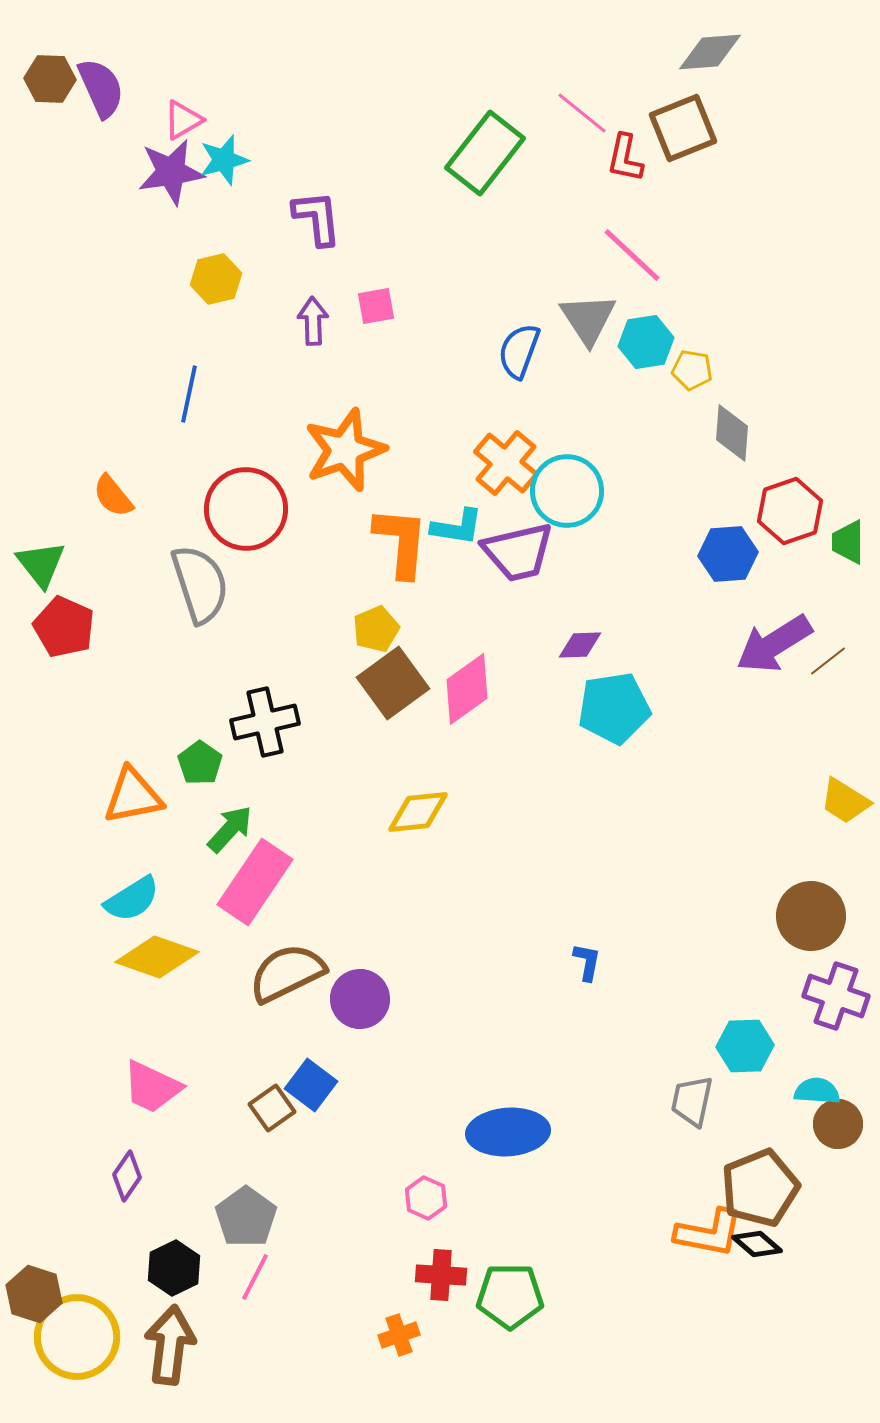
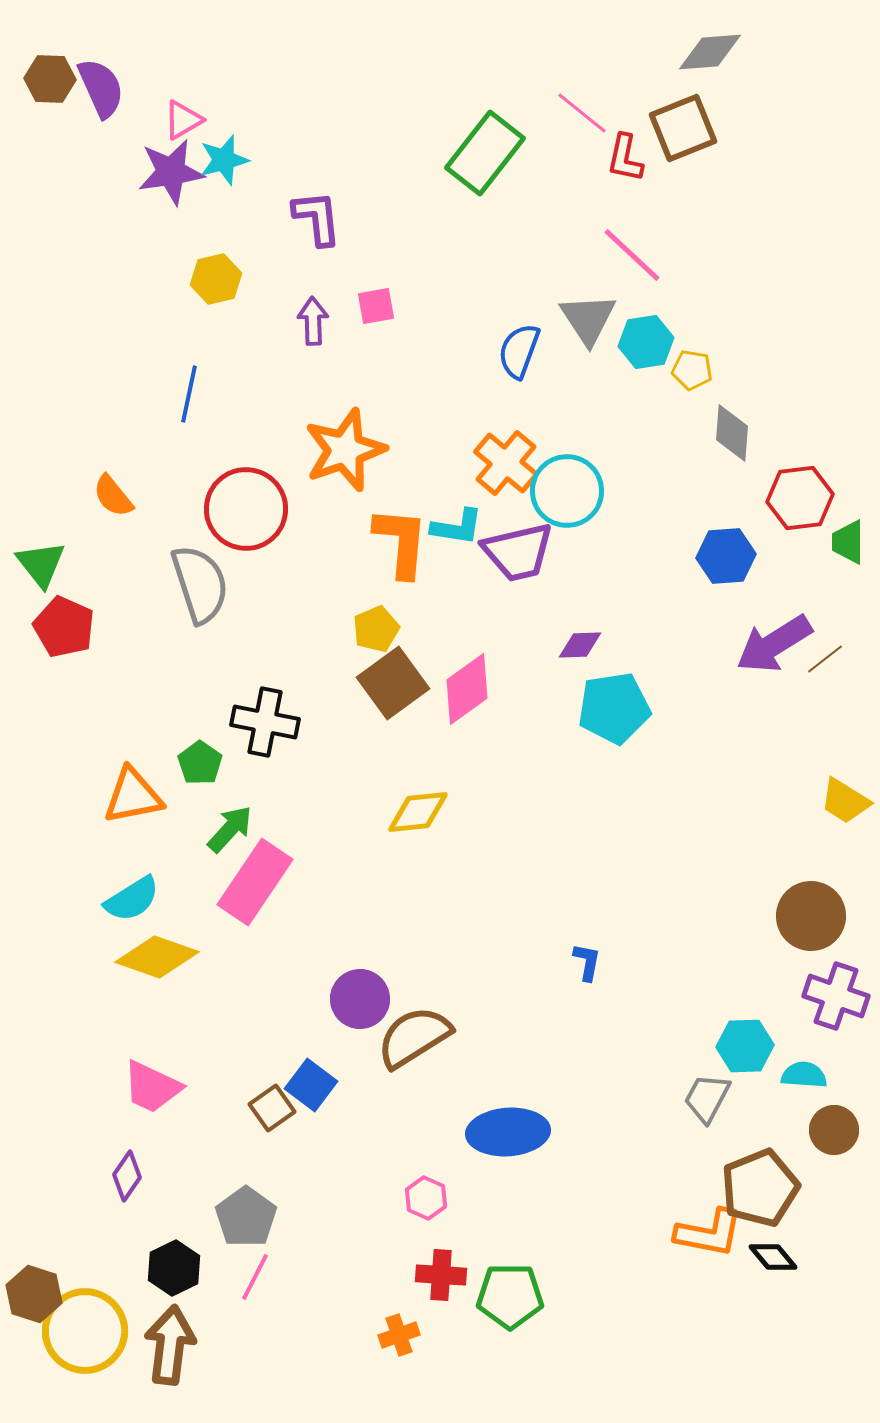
red hexagon at (790, 511): moved 10 px right, 13 px up; rotated 12 degrees clockwise
blue hexagon at (728, 554): moved 2 px left, 2 px down
brown line at (828, 661): moved 3 px left, 2 px up
black cross at (265, 722): rotated 24 degrees clockwise
brown semicircle at (287, 973): moved 127 px right, 64 px down; rotated 6 degrees counterclockwise
cyan semicircle at (817, 1091): moved 13 px left, 16 px up
gray trapezoid at (692, 1101): moved 15 px right, 3 px up; rotated 16 degrees clockwise
brown circle at (838, 1124): moved 4 px left, 6 px down
black diamond at (757, 1244): moved 16 px right, 13 px down; rotated 9 degrees clockwise
yellow circle at (77, 1337): moved 8 px right, 6 px up
